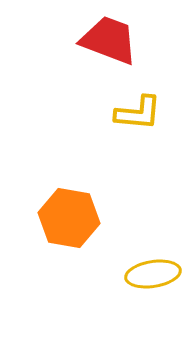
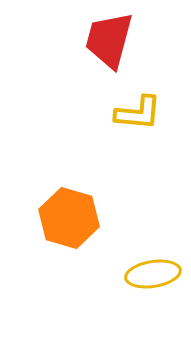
red trapezoid: rotated 96 degrees counterclockwise
orange hexagon: rotated 6 degrees clockwise
